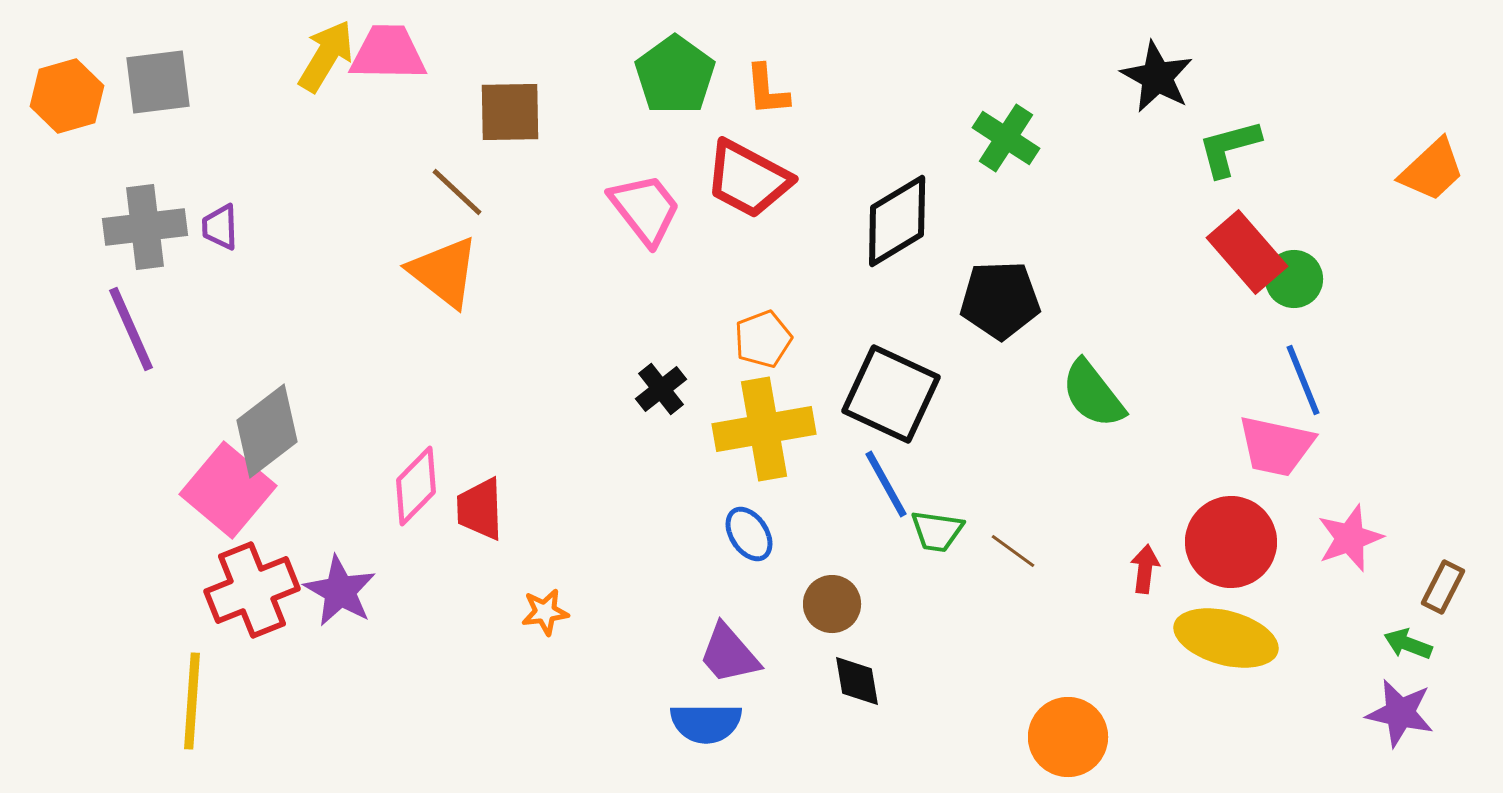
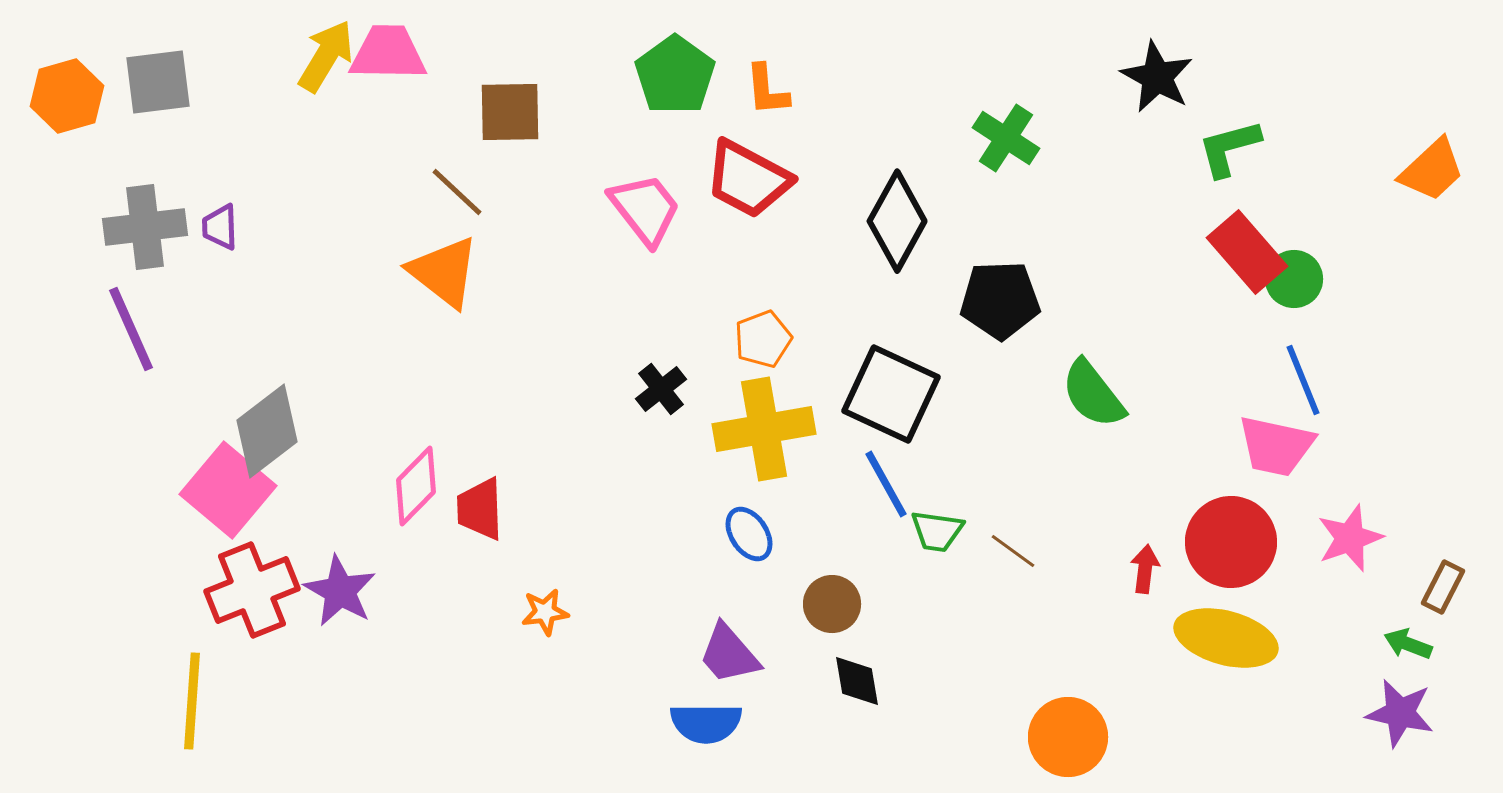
black diamond at (897, 221): rotated 30 degrees counterclockwise
